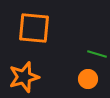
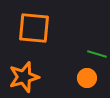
orange circle: moved 1 px left, 1 px up
